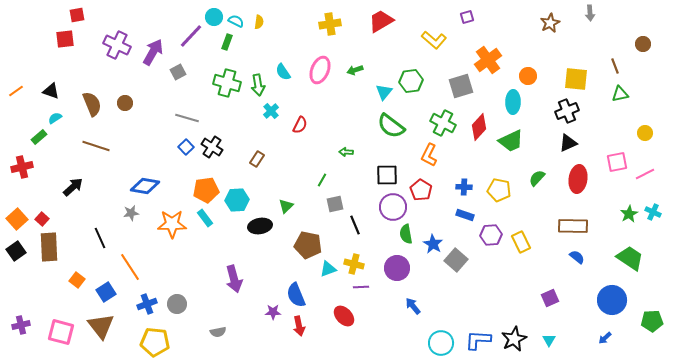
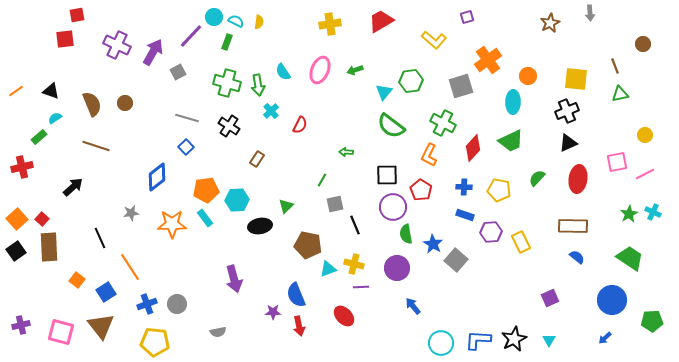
red diamond at (479, 127): moved 6 px left, 21 px down
yellow circle at (645, 133): moved 2 px down
black cross at (212, 147): moved 17 px right, 21 px up
blue diamond at (145, 186): moved 12 px right, 9 px up; rotated 48 degrees counterclockwise
purple hexagon at (491, 235): moved 3 px up
